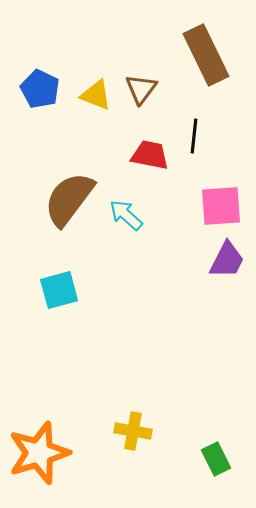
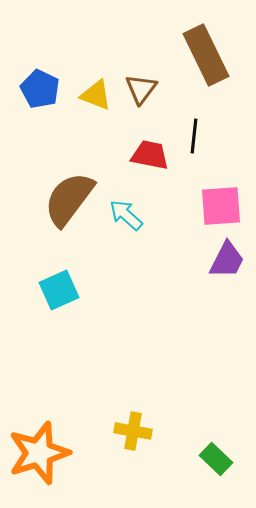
cyan square: rotated 9 degrees counterclockwise
green rectangle: rotated 20 degrees counterclockwise
